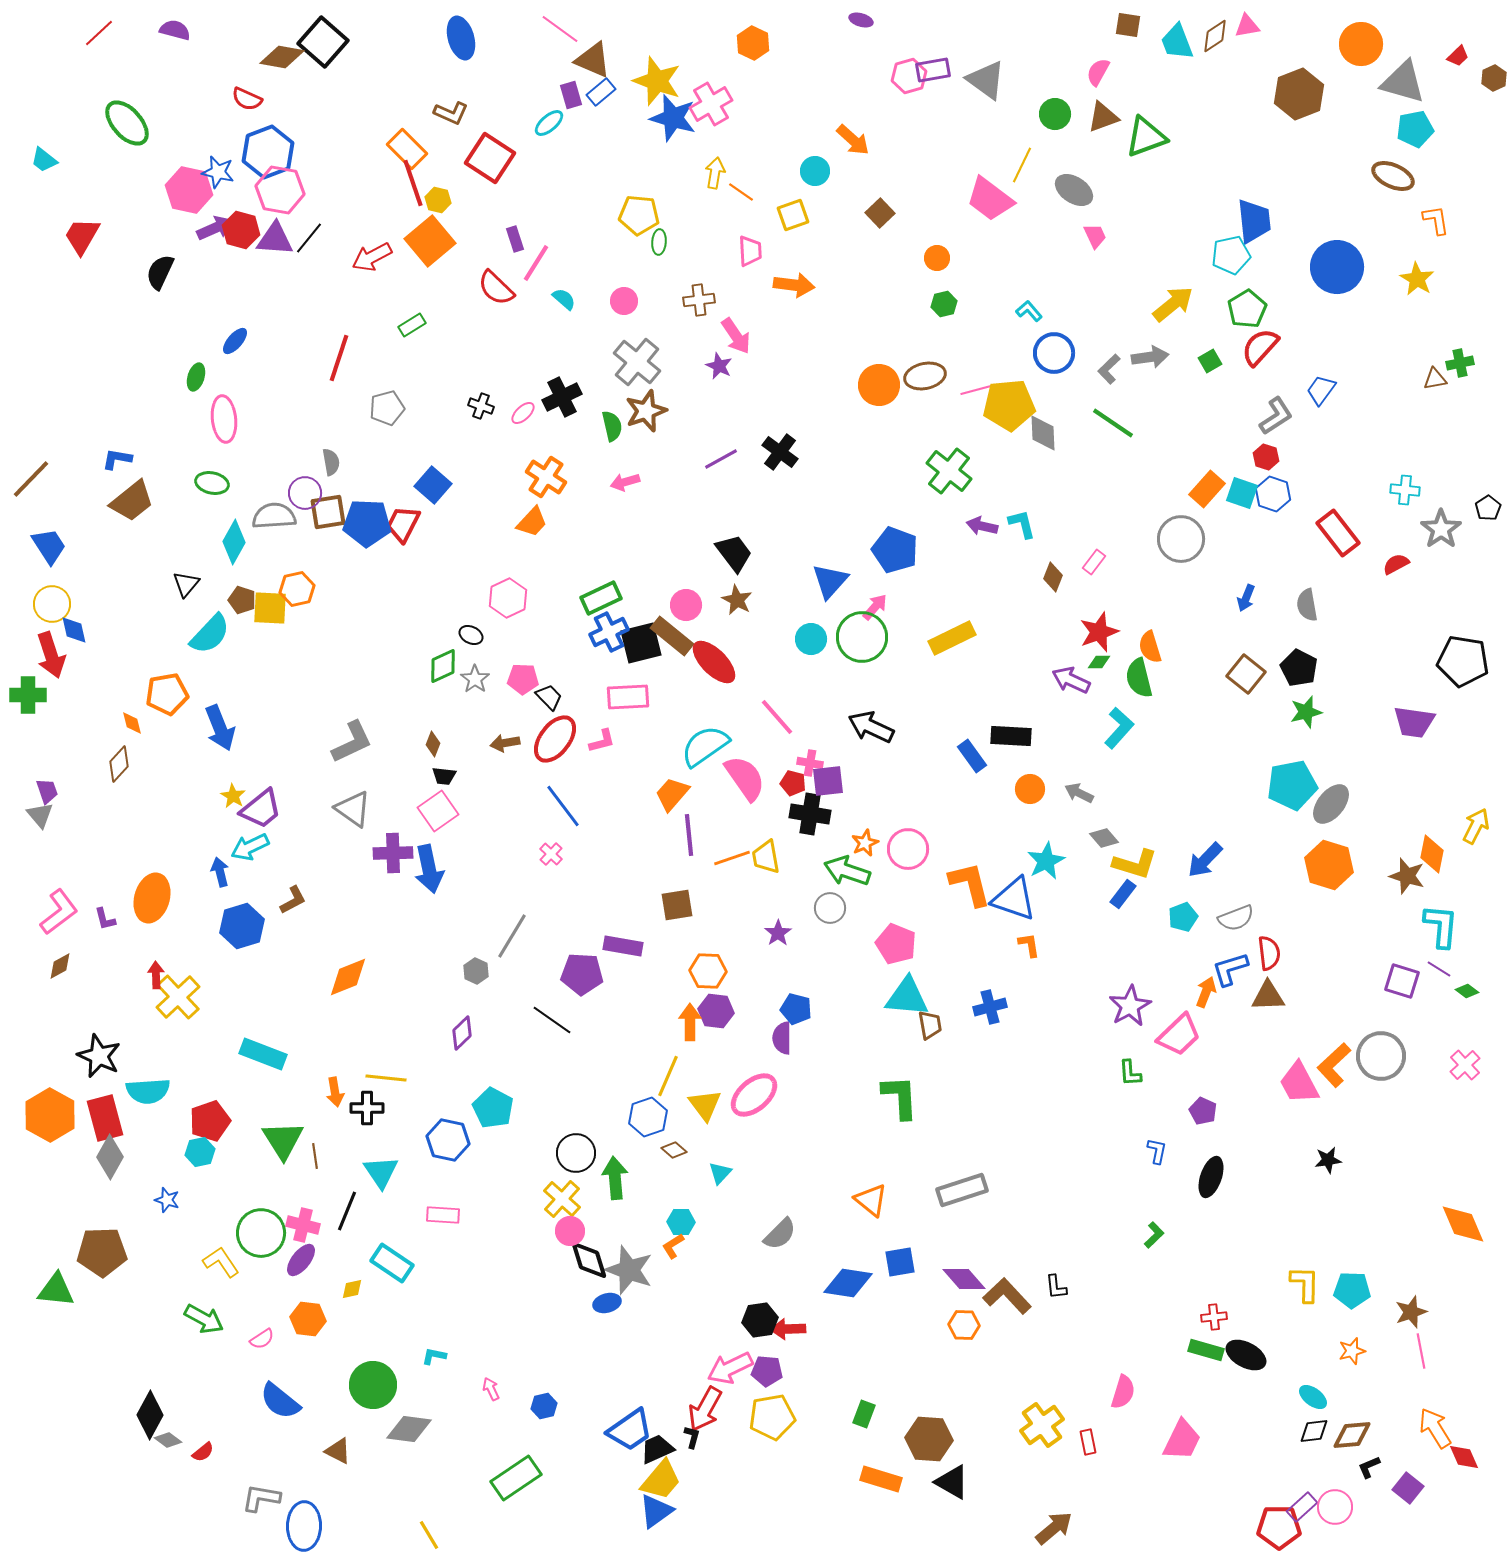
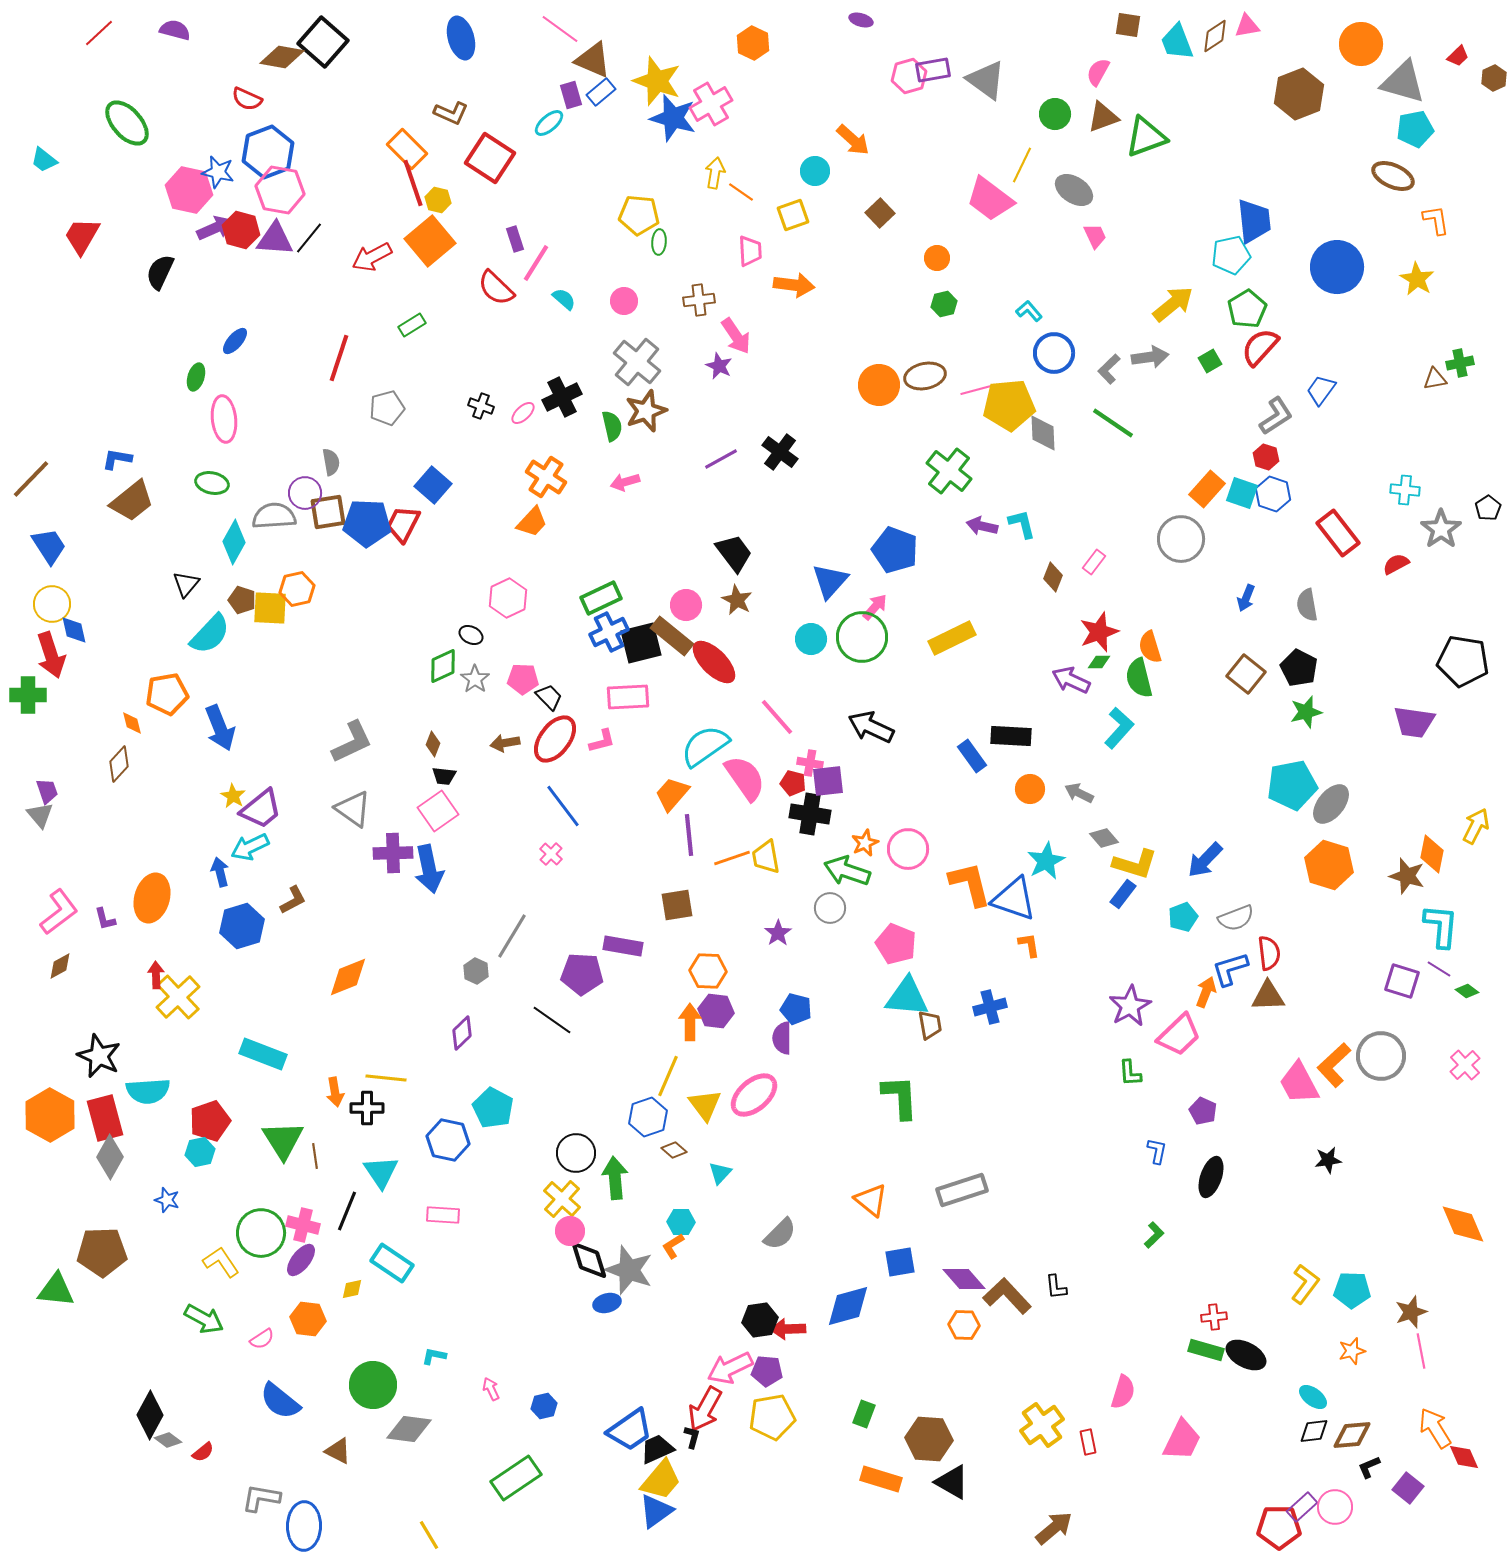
blue diamond at (848, 1283): moved 23 px down; rotated 24 degrees counterclockwise
yellow L-shape at (1305, 1284): rotated 36 degrees clockwise
